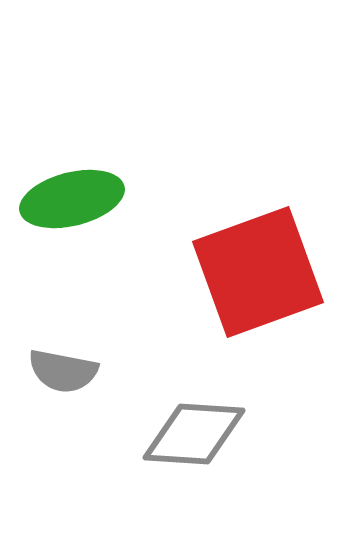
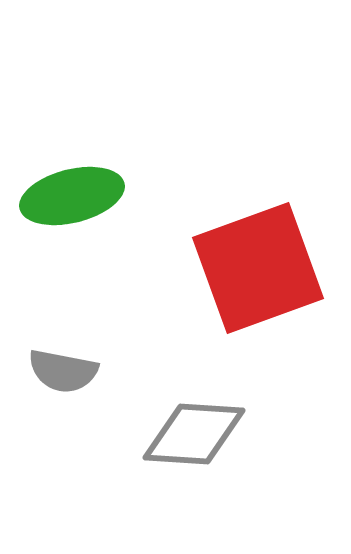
green ellipse: moved 3 px up
red square: moved 4 px up
